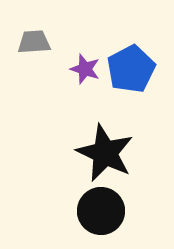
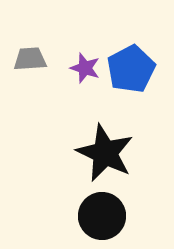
gray trapezoid: moved 4 px left, 17 px down
purple star: moved 1 px up
black circle: moved 1 px right, 5 px down
